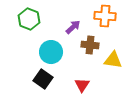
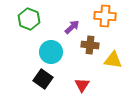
purple arrow: moved 1 px left
